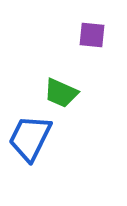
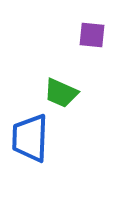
blue trapezoid: rotated 24 degrees counterclockwise
